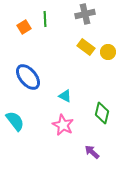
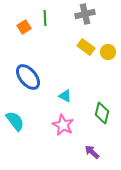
green line: moved 1 px up
